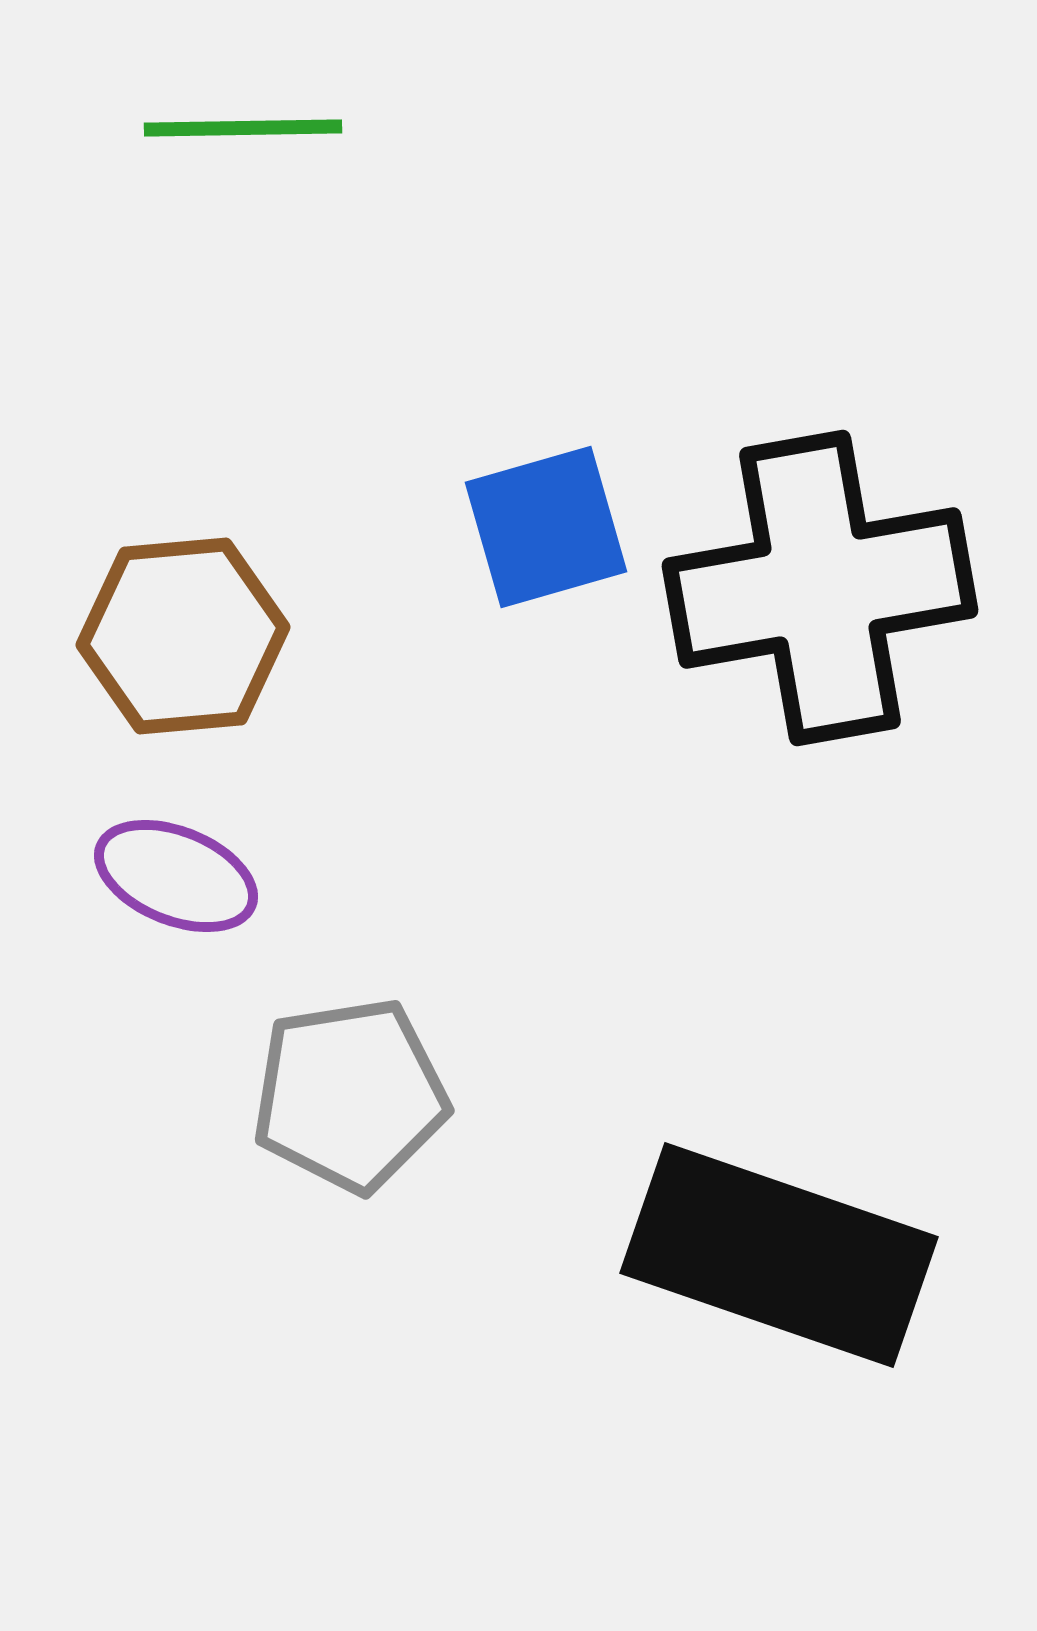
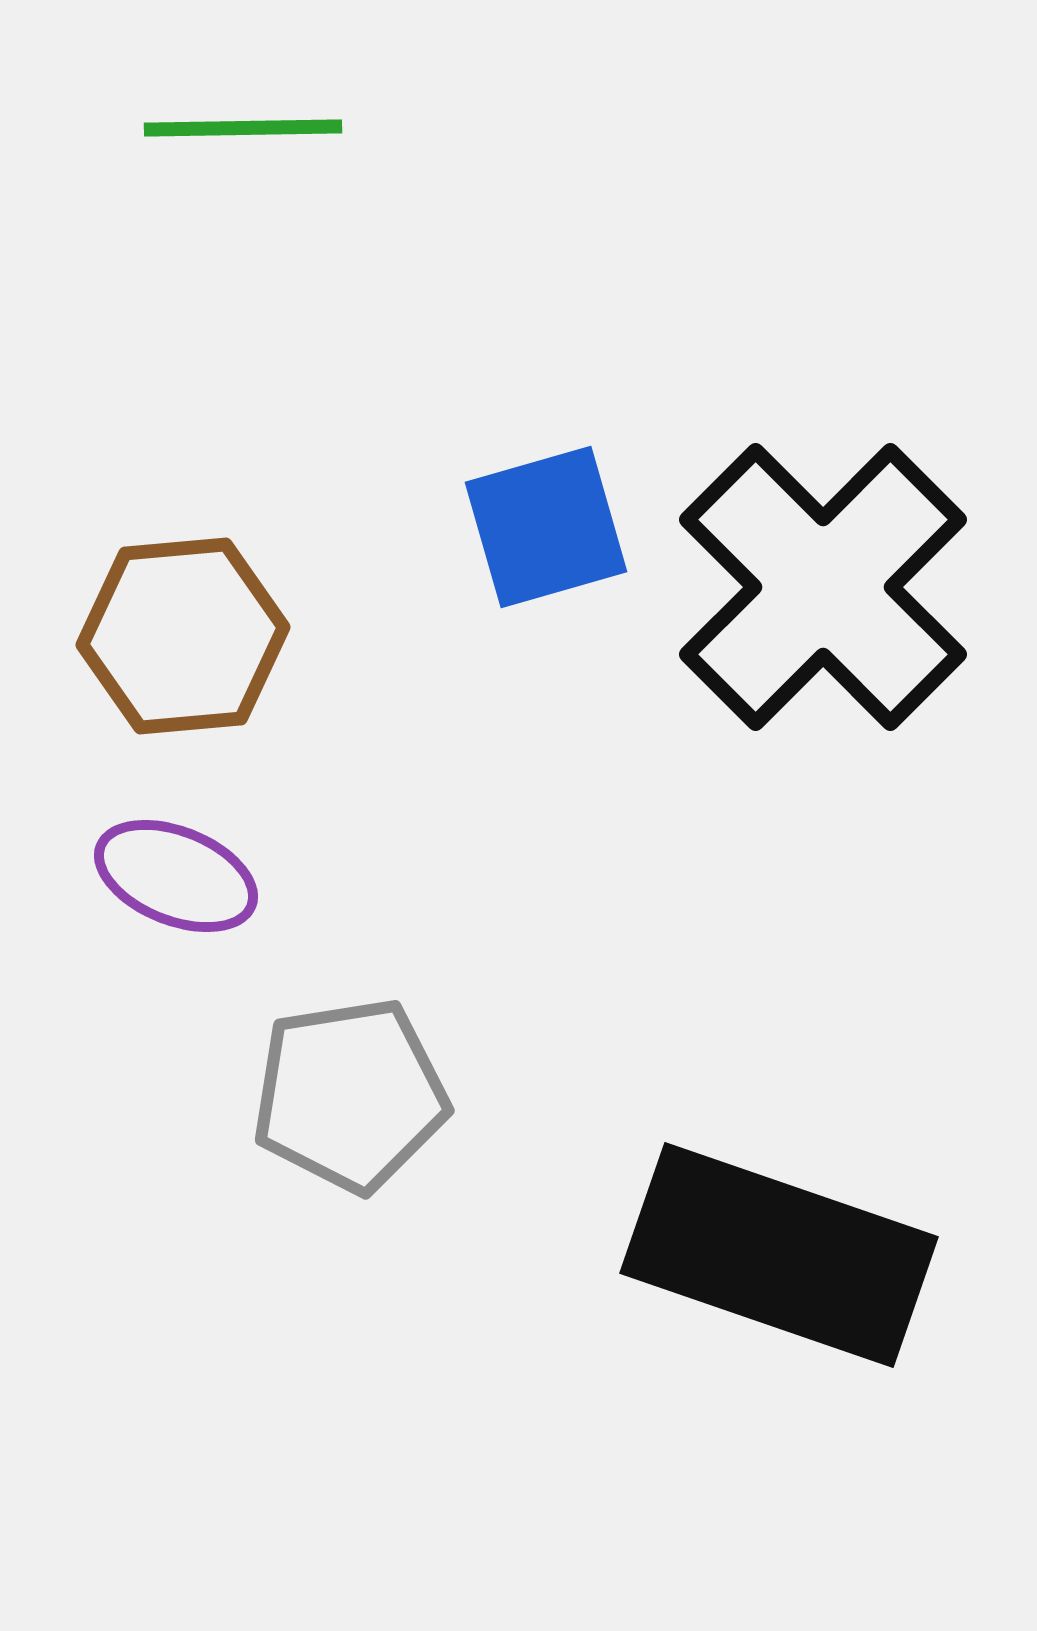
black cross: moved 3 px right, 1 px up; rotated 35 degrees counterclockwise
